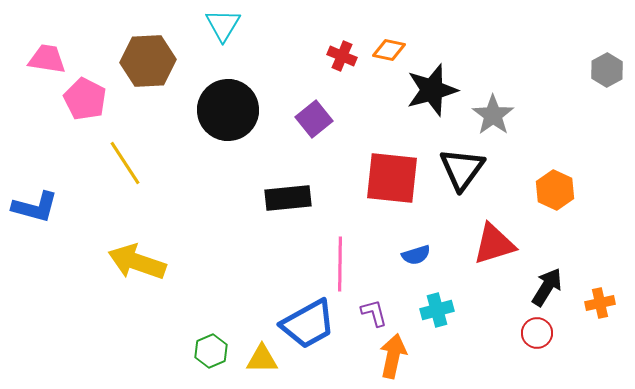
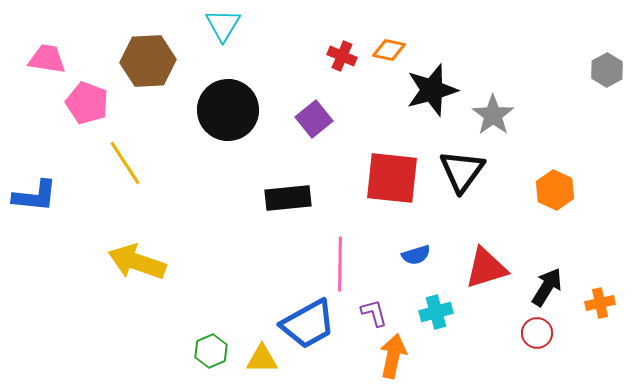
pink pentagon: moved 2 px right, 4 px down; rotated 6 degrees counterclockwise
black triangle: moved 2 px down
blue L-shape: moved 11 px up; rotated 9 degrees counterclockwise
red triangle: moved 8 px left, 24 px down
cyan cross: moved 1 px left, 2 px down
